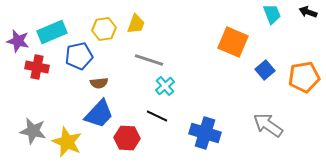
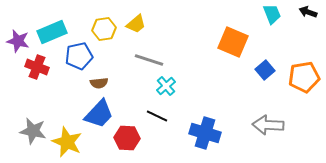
yellow trapezoid: rotated 30 degrees clockwise
red cross: rotated 10 degrees clockwise
cyan cross: moved 1 px right
gray arrow: rotated 32 degrees counterclockwise
